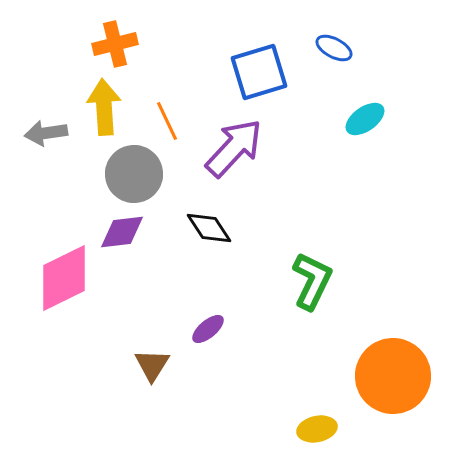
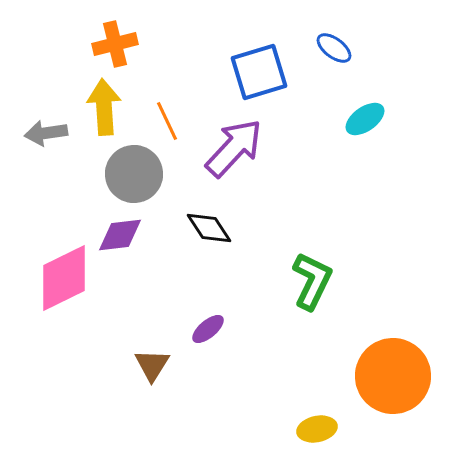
blue ellipse: rotated 9 degrees clockwise
purple diamond: moved 2 px left, 3 px down
